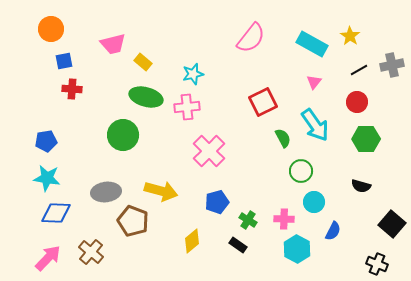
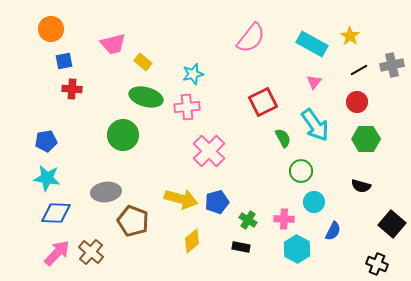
yellow arrow at (161, 191): moved 20 px right, 8 px down
black rectangle at (238, 245): moved 3 px right, 2 px down; rotated 24 degrees counterclockwise
pink arrow at (48, 258): moved 9 px right, 5 px up
